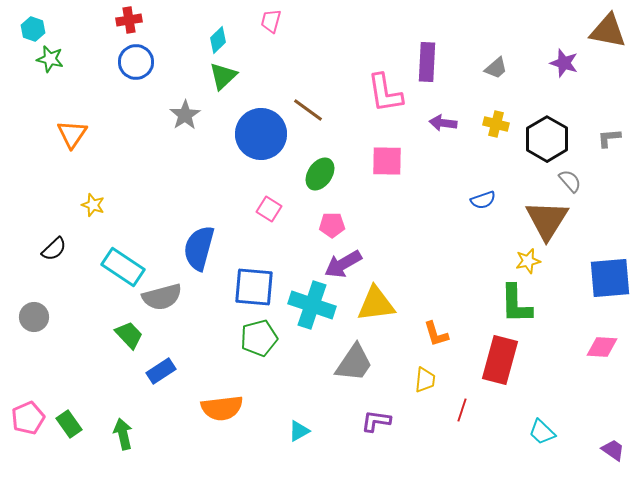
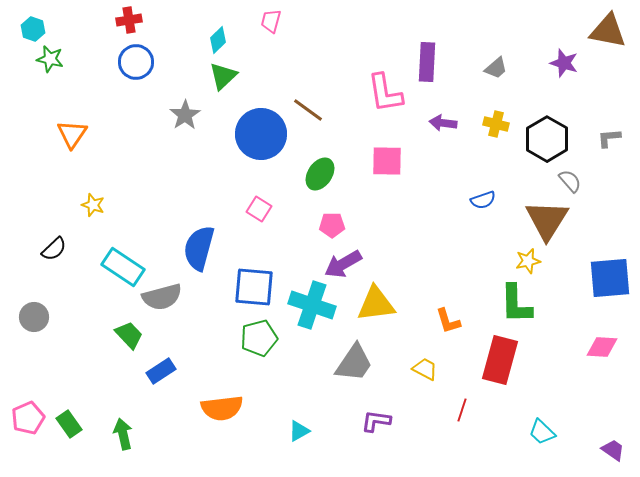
pink square at (269, 209): moved 10 px left
orange L-shape at (436, 334): moved 12 px right, 13 px up
yellow trapezoid at (425, 380): moved 11 px up; rotated 68 degrees counterclockwise
